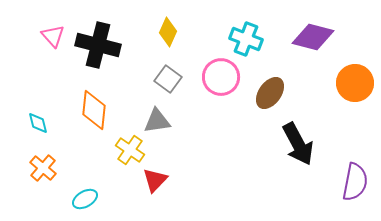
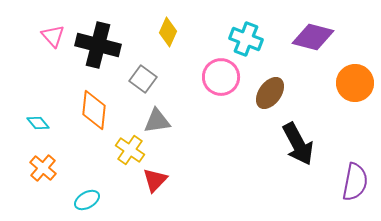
gray square: moved 25 px left
cyan diamond: rotated 25 degrees counterclockwise
cyan ellipse: moved 2 px right, 1 px down
